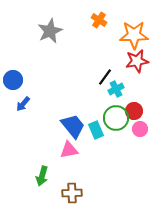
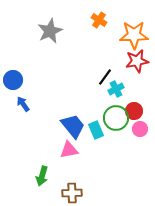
blue arrow: rotated 105 degrees clockwise
